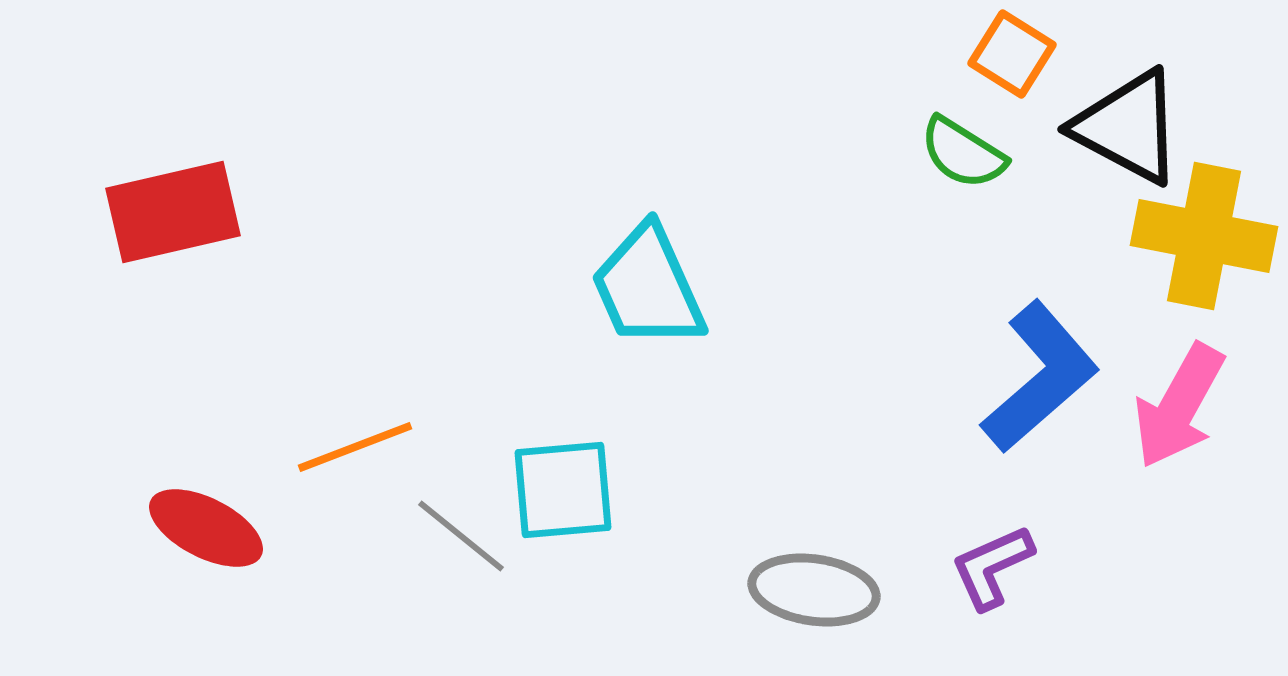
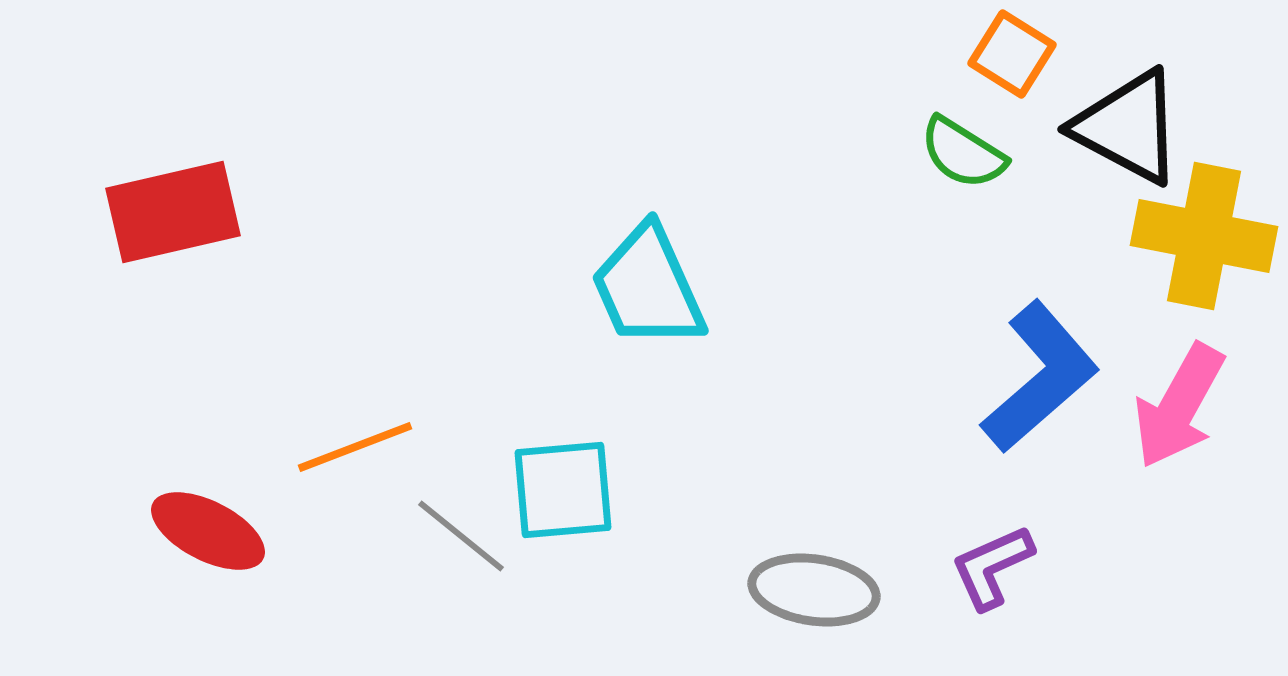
red ellipse: moved 2 px right, 3 px down
